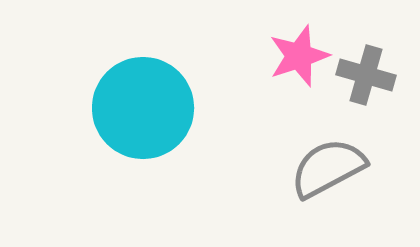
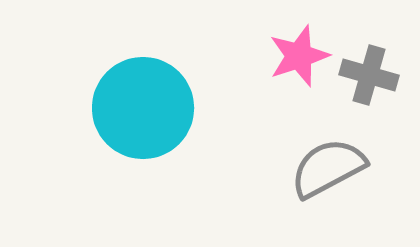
gray cross: moved 3 px right
